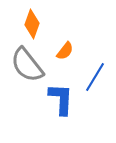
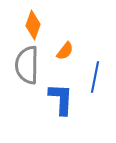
orange diamond: moved 1 px right, 1 px down
gray semicircle: rotated 39 degrees clockwise
blue line: rotated 20 degrees counterclockwise
